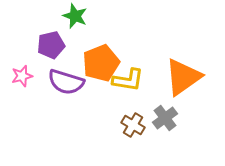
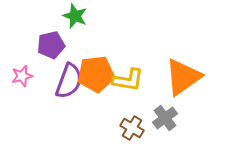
orange pentagon: moved 5 px left, 11 px down; rotated 15 degrees clockwise
purple semicircle: moved 3 px right, 1 px up; rotated 87 degrees counterclockwise
brown cross: moved 1 px left, 3 px down
